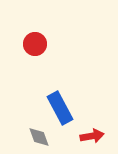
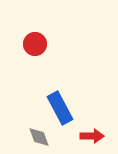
red arrow: rotated 10 degrees clockwise
